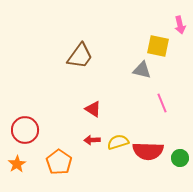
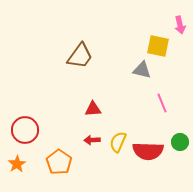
red triangle: rotated 36 degrees counterclockwise
yellow semicircle: rotated 50 degrees counterclockwise
green circle: moved 16 px up
